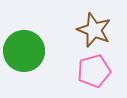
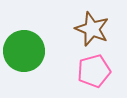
brown star: moved 2 px left, 1 px up
